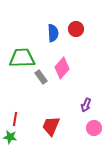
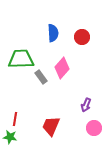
red circle: moved 6 px right, 8 px down
green trapezoid: moved 1 px left, 1 px down
